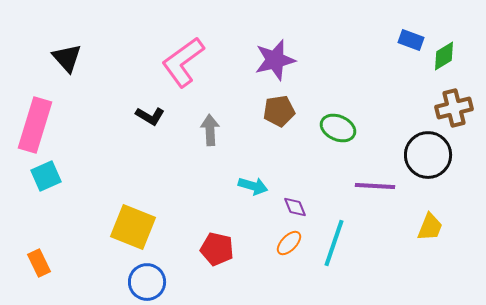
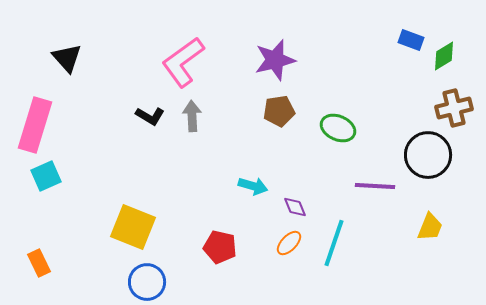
gray arrow: moved 18 px left, 14 px up
red pentagon: moved 3 px right, 2 px up
